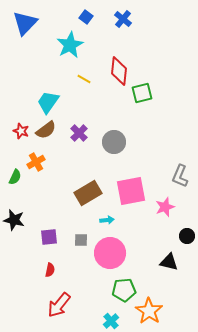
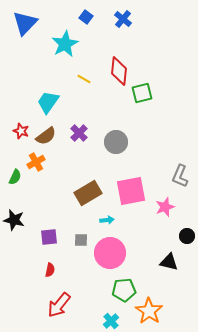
cyan star: moved 5 px left, 1 px up
brown semicircle: moved 6 px down
gray circle: moved 2 px right
